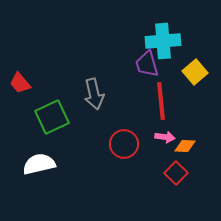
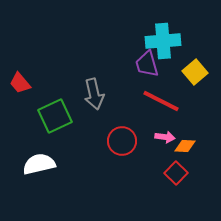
red line: rotated 57 degrees counterclockwise
green square: moved 3 px right, 1 px up
red circle: moved 2 px left, 3 px up
